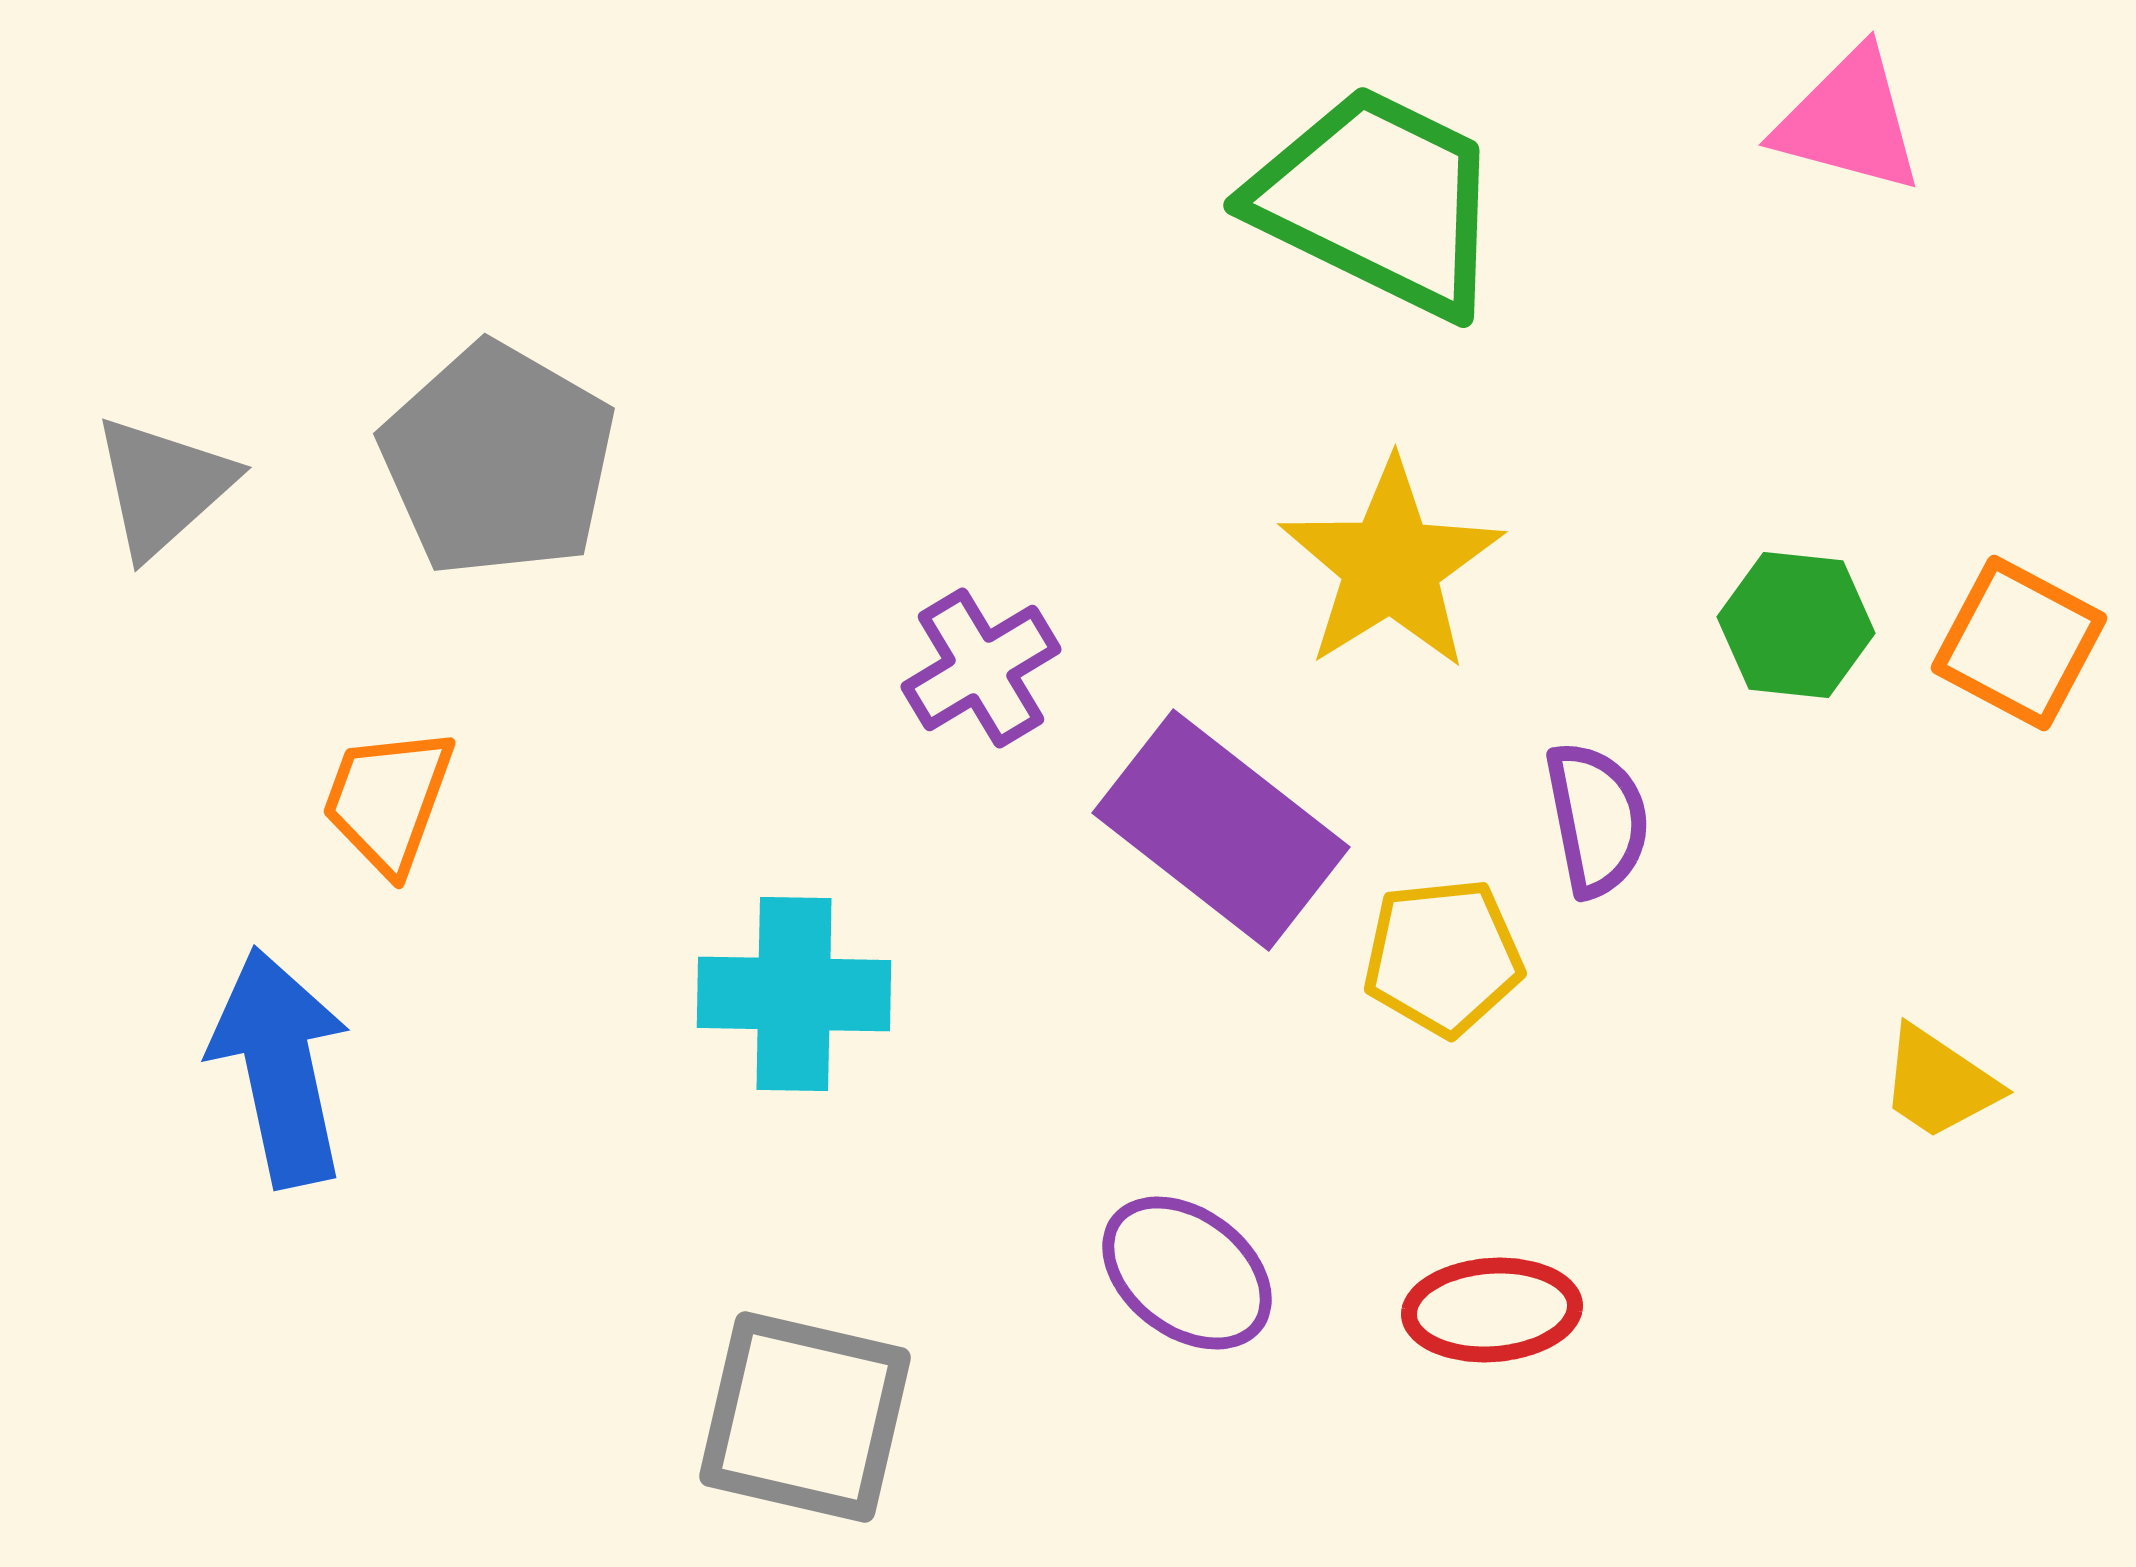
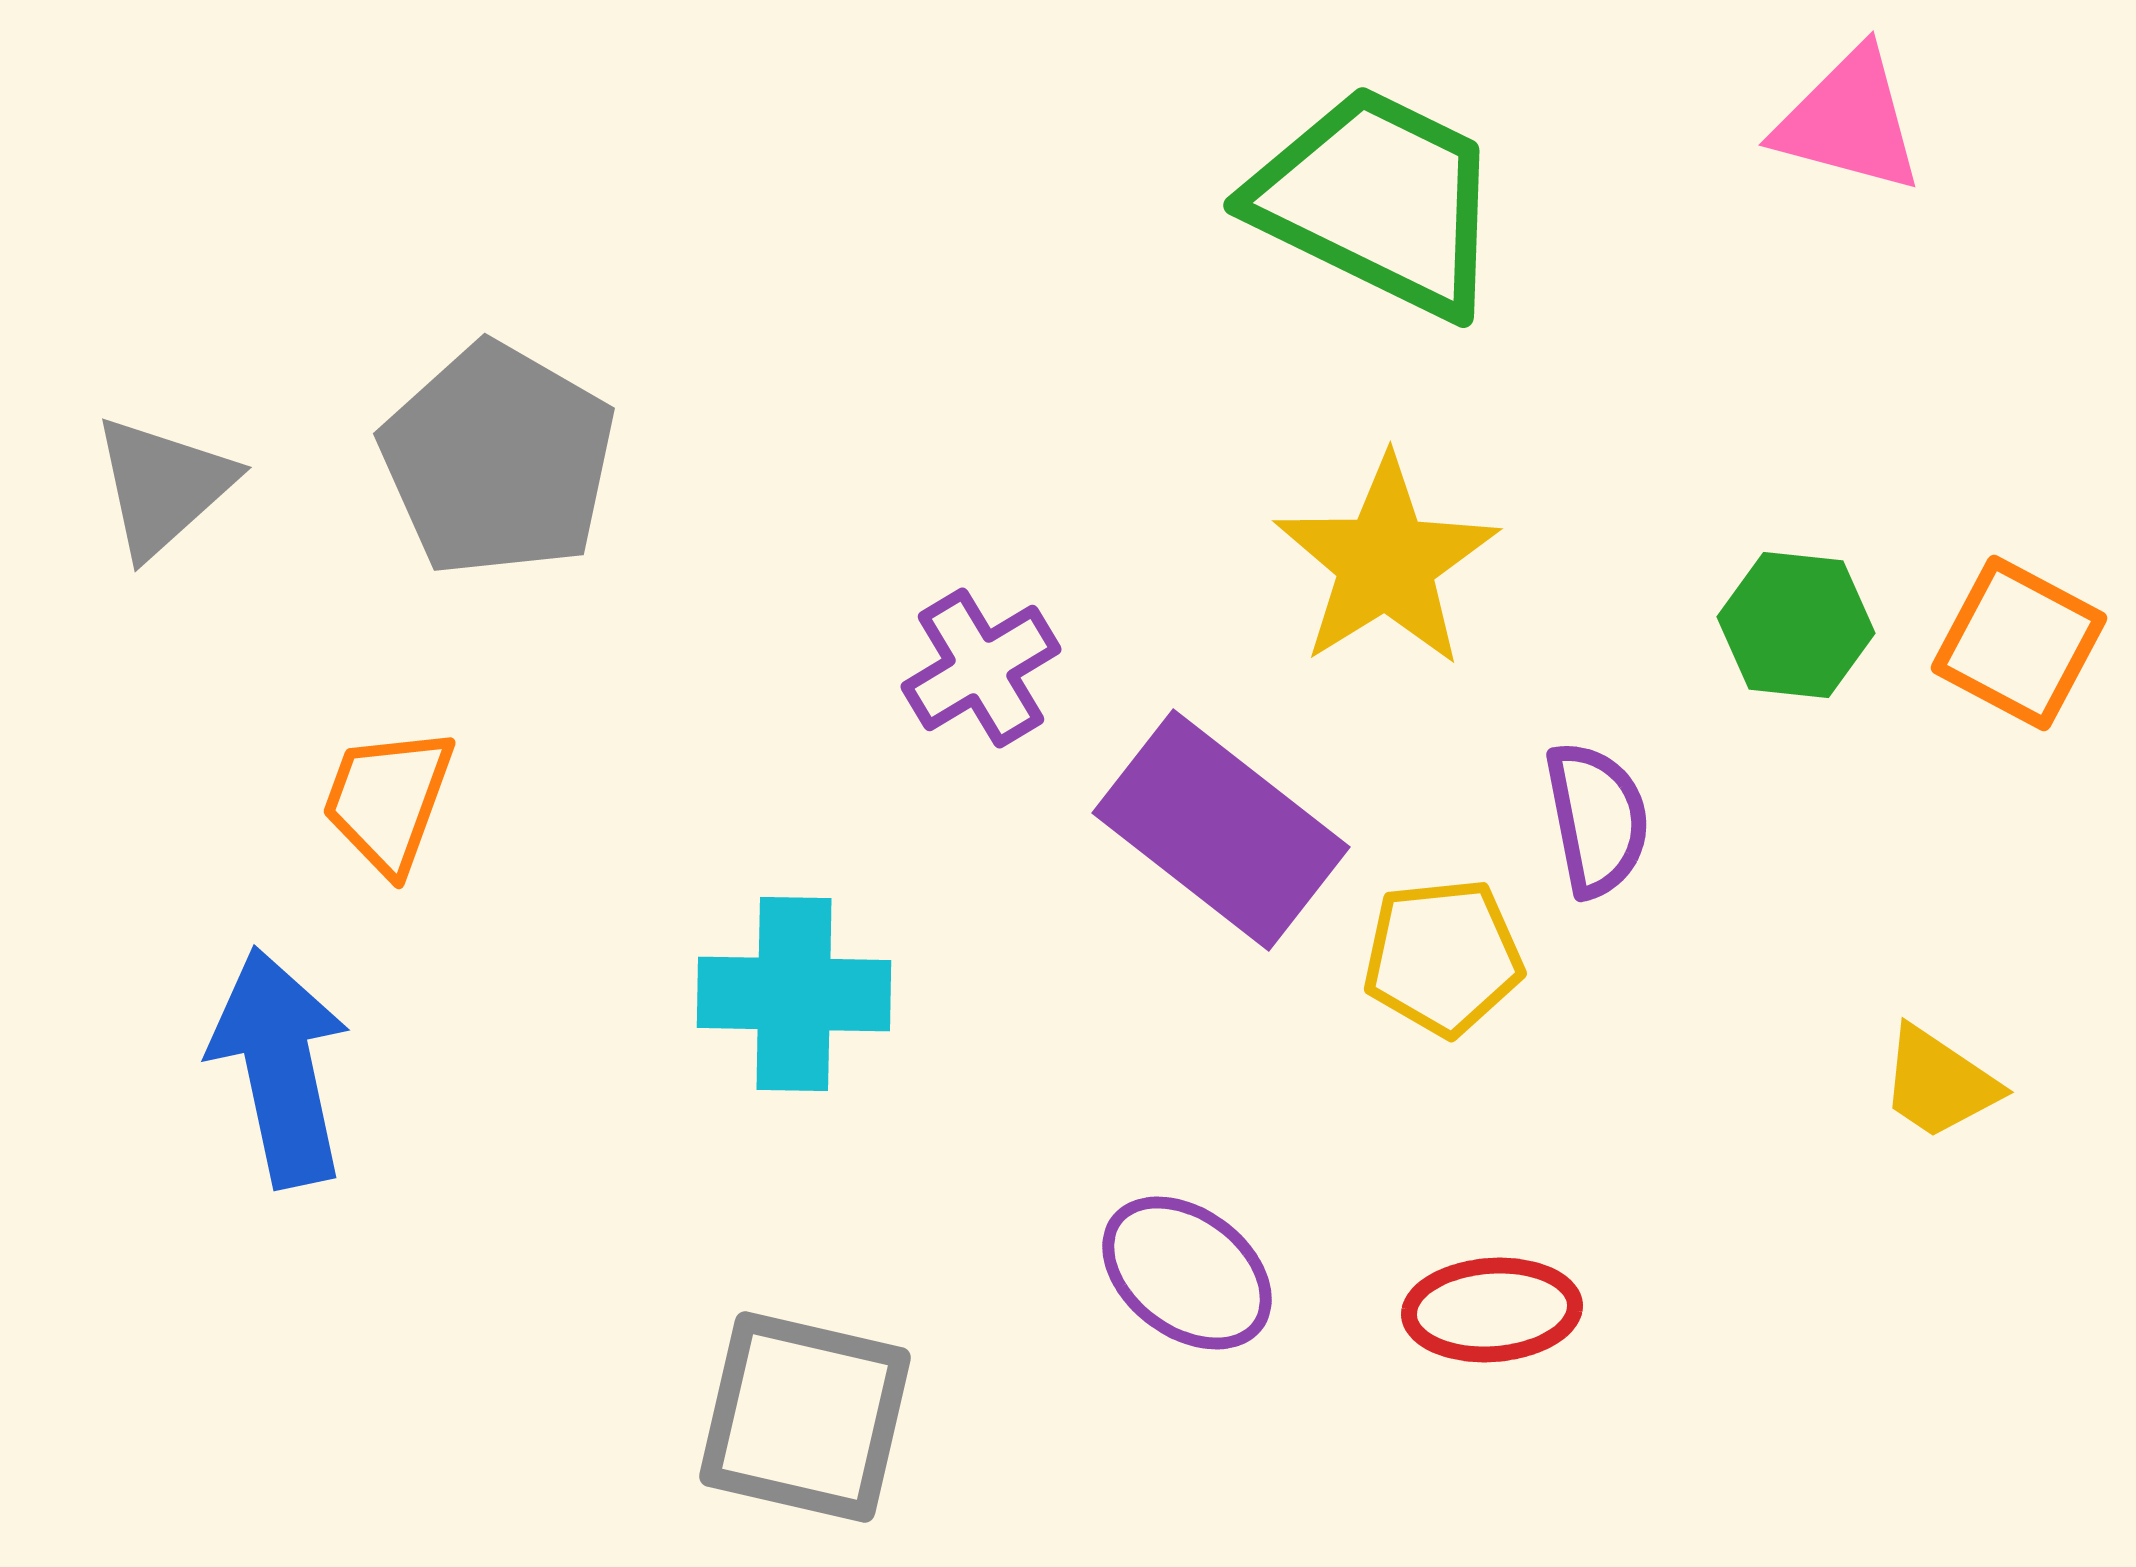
yellow star: moved 5 px left, 3 px up
